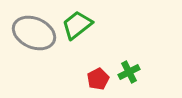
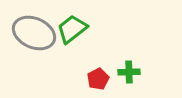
green trapezoid: moved 5 px left, 4 px down
green cross: rotated 25 degrees clockwise
